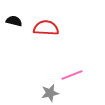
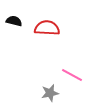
red semicircle: moved 1 px right
pink line: rotated 50 degrees clockwise
